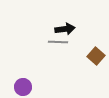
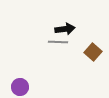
brown square: moved 3 px left, 4 px up
purple circle: moved 3 px left
